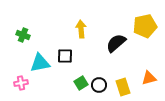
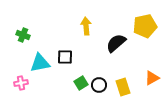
yellow arrow: moved 5 px right, 3 px up
black square: moved 1 px down
orange triangle: moved 3 px right; rotated 14 degrees counterclockwise
